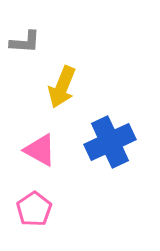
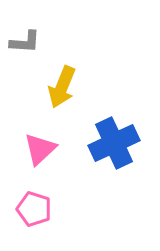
blue cross: moved 4 px right, 1 px down
pink triangle: moved 1 px up; rotated 48 degrees clockwise
pink pentagon: rotated 20 degrees counterclockwise
